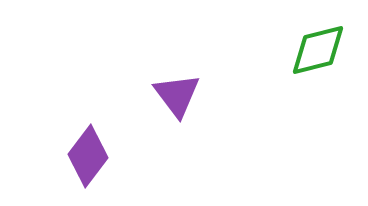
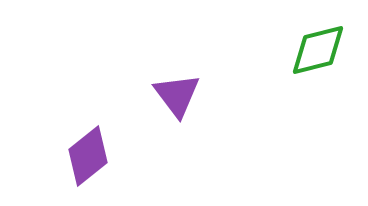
purple diamond: rotated 14 degrees clockwise
